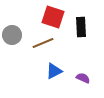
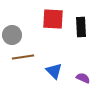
red square: moved 2 px down; rotated 15 degrees counterclockwise
brown line: moved 20 px left, 14 px down; rotated 15 degrees clockwise
blue triangle: rotated 48 degrees counterclockwise
